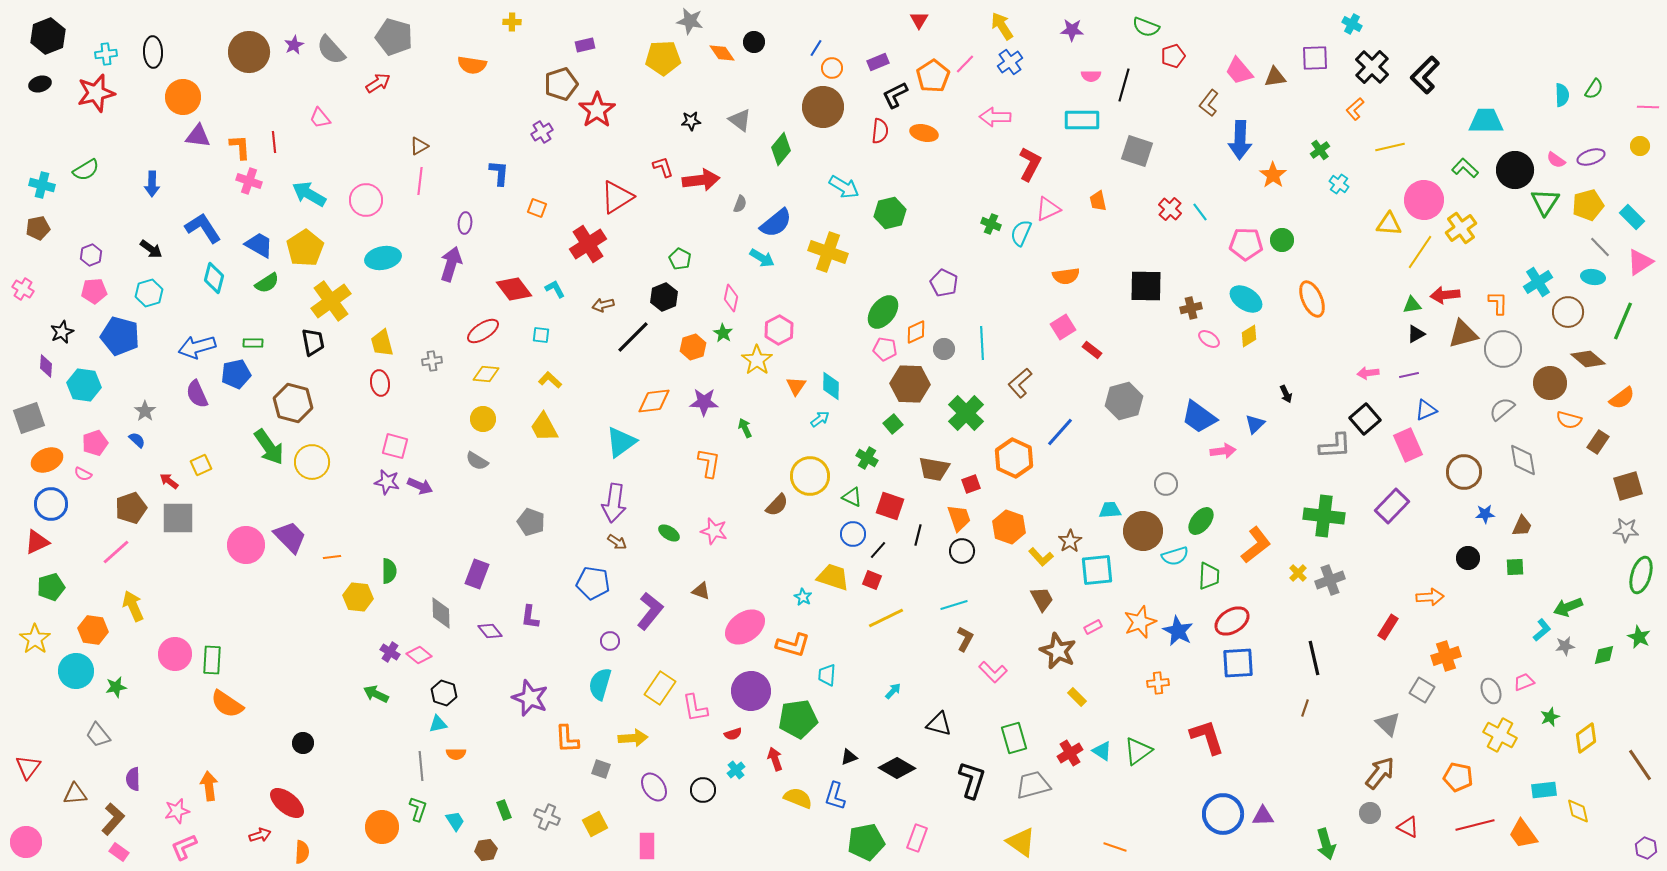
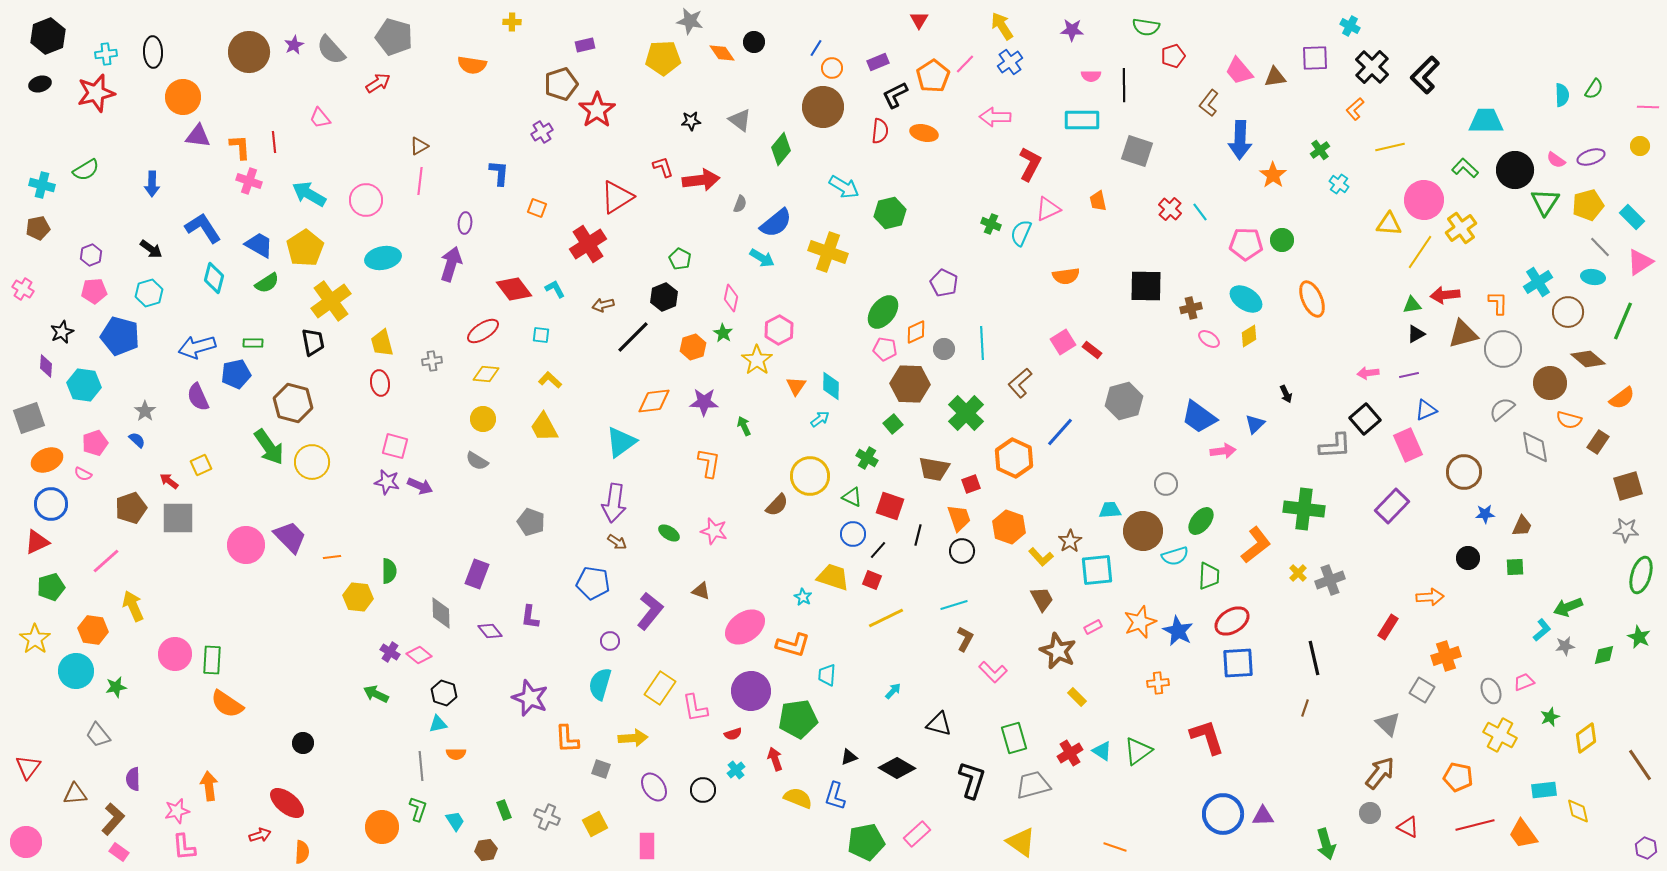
cyan cross at (1352, 24): moved 2 px left, 2 px down
green semicircle at (1146, 27): rotated 12 degrees counterclockwise
black line at (1124, 85): rotated 16 degrees counterclockwise
pink square at (1063, 327): moved 15 px down
purple semicircle at (197, 394): moved 1 px right, 3 px down
green arrow at (745, 428): moved 1 px left, 2 px up
gray diamond at (1523, 460): moved 12 px right, 13 px up
green cross at (1324, 516): moved 20 px left, 7 px up
pink line at (116, 552): moved 10 px left, 9 px down
pink rectangle at (917, 838): moved 4 px up; rotated 28 degrees clockwise
pink L-shape at (184, 847): rotated 72 degrees counterclockwise
